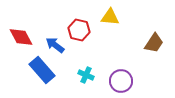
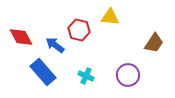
blue rectangle: moved 1 px right, 2 px down
cyan cross: moved 1 px down
purple circle: moved 7 px right, 6 px up
